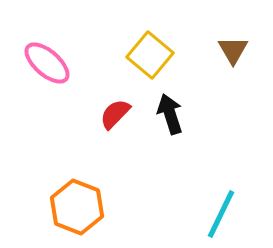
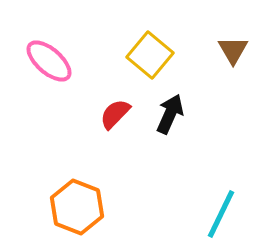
pink ellipse: moved 2 px right, 2 px up
black arrow: rotated 42 degrees clockwise
